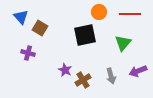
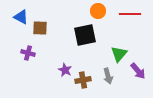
orange circle: moved 1 px left, 1 px up
blue triangle: rotated 21 degrees counterclockwise
brown square: rotated 28 degrees counterclockwise
green triangle: moved 4 px left, 11 px down
purple arrow: rotated 108 degrees counterclockwise
gray arrow: moved 3 px left
brown cross: rotated 21 degrees clockwise
